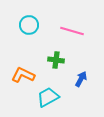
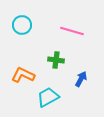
cyan circle: moved 7 px left
